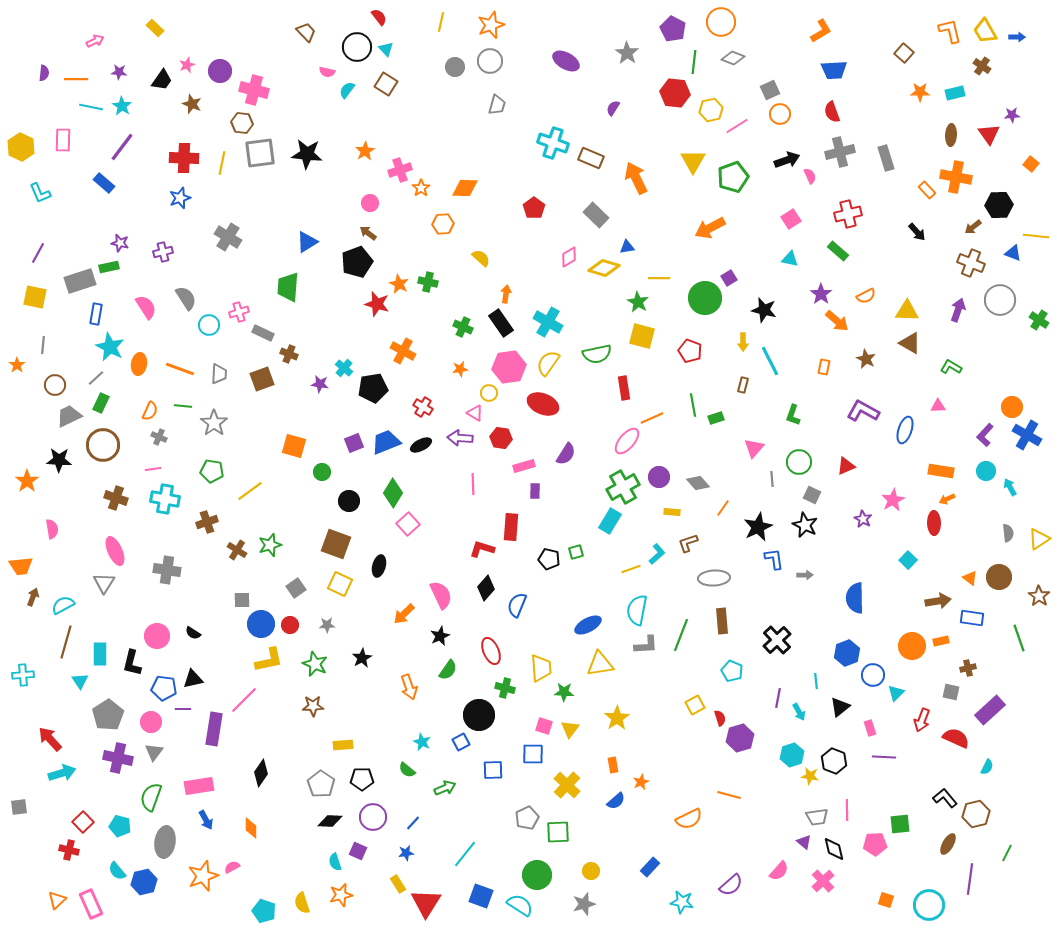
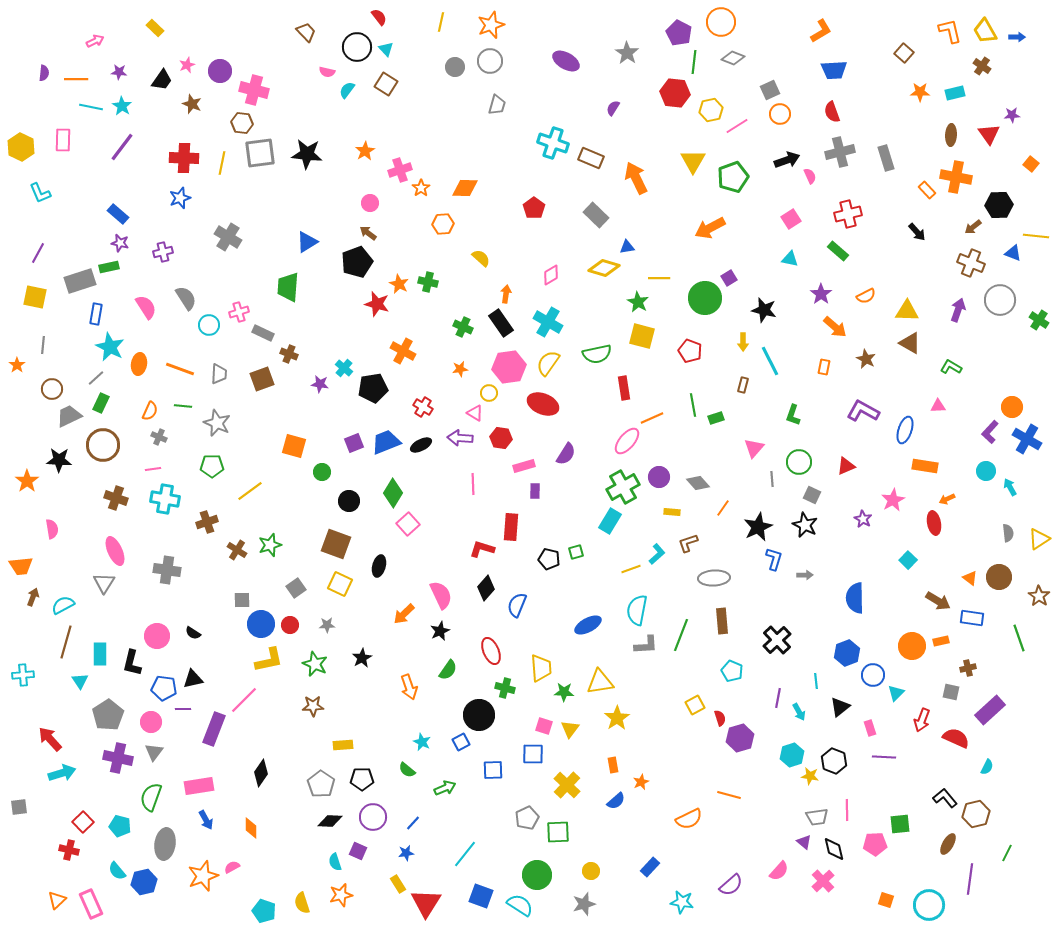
purple pentagon at (673, 29): moved 6 px right, 4 px down
blue rectangle at (104, 183): moved 14 px right, 31 px down
pink diamond at (569, 257): moved 18 px left, 18 px down
orange arrow at (837, 321): moved 2 px left, 6 px down
brown circle at (55, 385): moved 3 px left, 4 px down
gray star at (214, 423): moved 3 px right; rotated 12 degrees counterclockwise
purple L-shape at (985, 435): moved 5 px right, 3 px up
blue cross at (1027, 435): moved 4 px down
green pentagon at (212, 471): moved 5 px up; rotated 10 degrees counterclockwise
orange rectangle at (941, 471): moved 16 px left, 5 px up
red ellipse at (934, 523): rotated 10 degrees counterclockwise
blue L-shape at (774, 559): rotated 25 degrees clockwise
brown arrow at (938, 601): rotated 40 degrees clockwise
black star at (440, 636): moved 5 px up
yellow triangle at (600, 664): moved 18 px down
purple rectangle at (214, 729): rotated 12 degrees clockwise
gray ellipse at (165, 842): moved 2 px down
